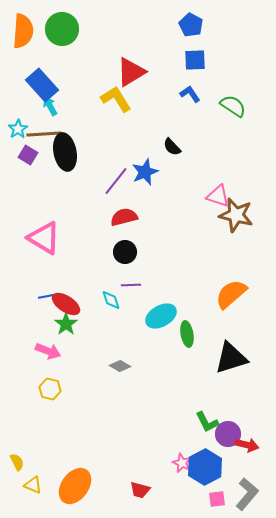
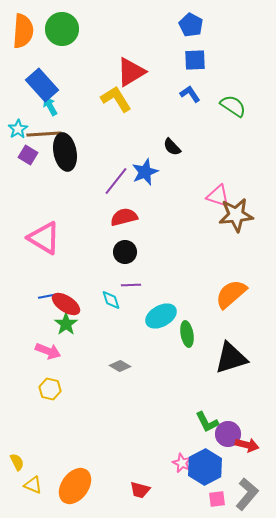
brown star at (236, 215): rotated 20 degrees counterclockwise
